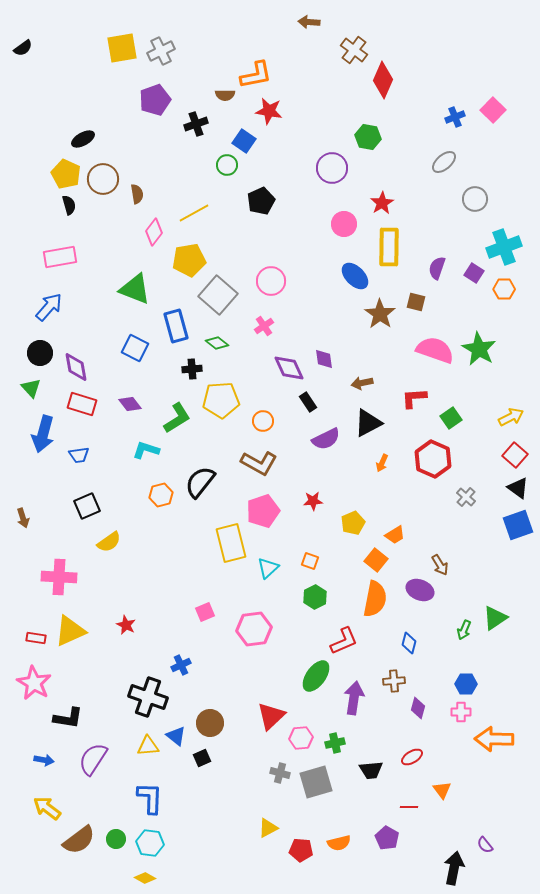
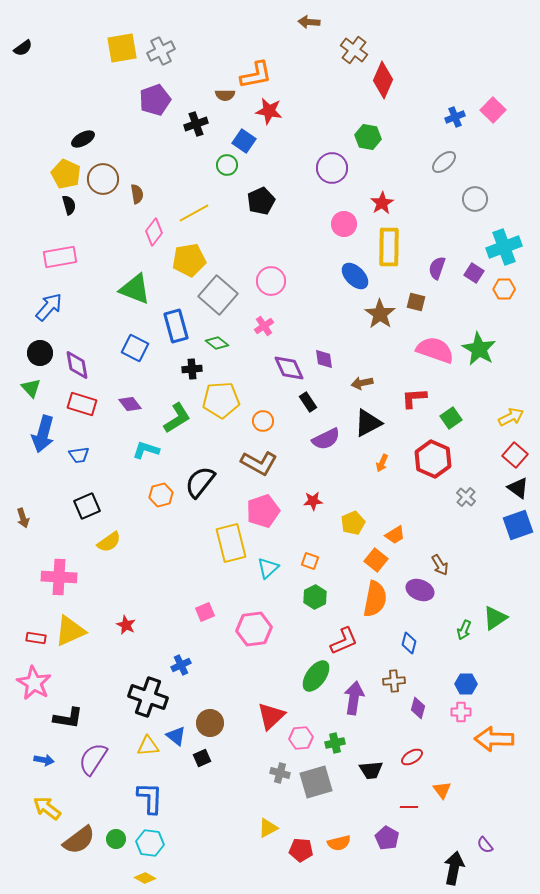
purple diamond at (76, 367): moved 1 px right, 2 px up
